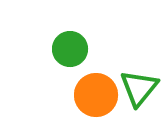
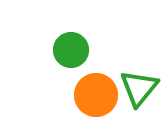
green circle: moved 1 px right, 1 px down
